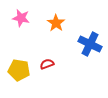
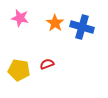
pink star: moved 1 px left
orange star: moved 1 px left
blue cross: moved 8 px left, 17 px up; rotated 10 degrees counterclockwise
